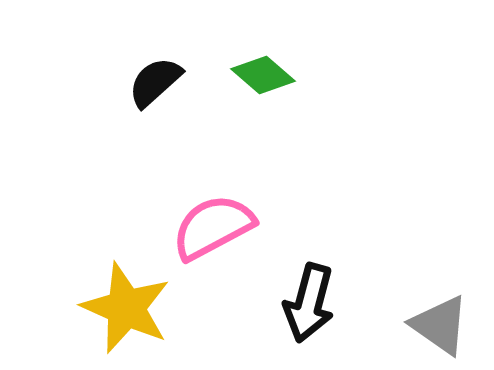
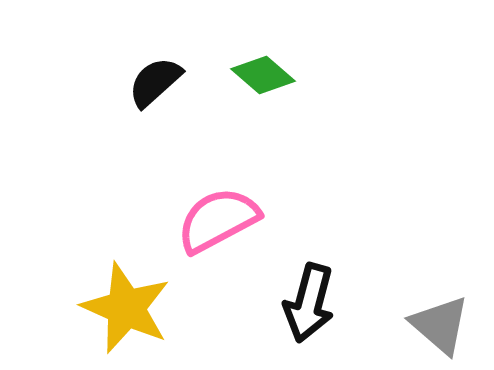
pink semicircle: moved 5 px right, 7 px up
gray triangle: rotated 6 degrees clockwise
